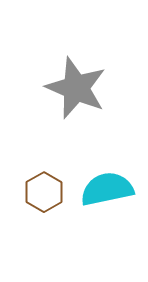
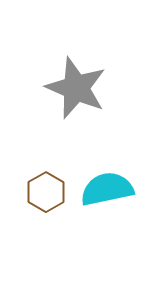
brown hexagon: moved 2 px right
